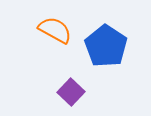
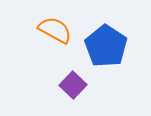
purple square: moved 2 px right, 7 px up
